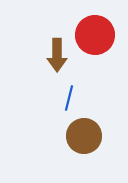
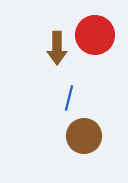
brown arrow: moved 7 px up
